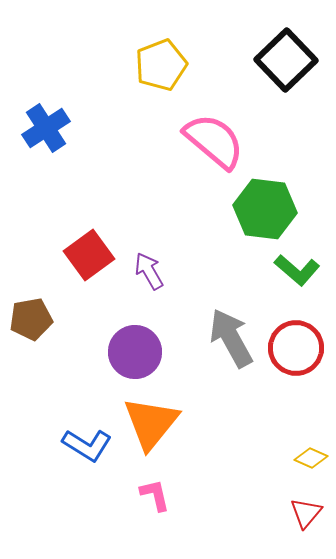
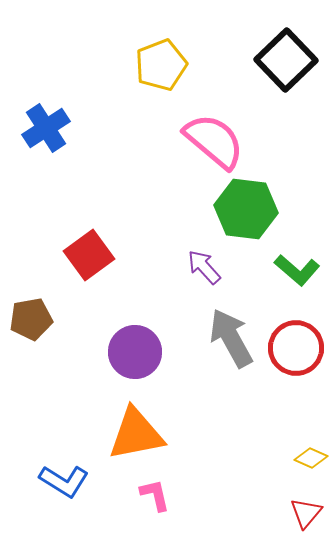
green hexagon: moved 19 px left
purple arrow: moved 55 px right, 4 px up; rotated 12 degrees counterclockwise
orange triangle: moved 15 px left, 11 px down; rotated 40 degrees clockwise
blue L-shape: moved 23 px left, 36 px down
